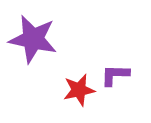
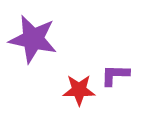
red star: rotated 12 degrees clockwise
